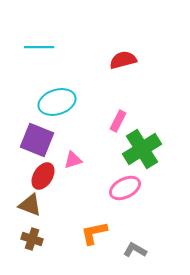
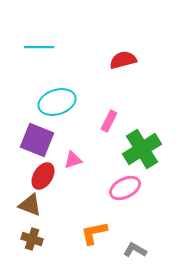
pink rectangle: moved 9 px left
